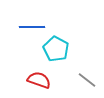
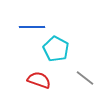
gray line: moved 2 px left, 2 px up
